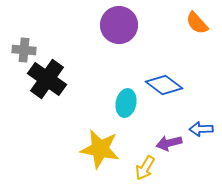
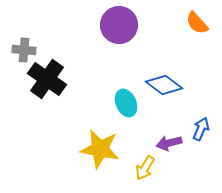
cyan ellipse: rotated 36 degrees counterclockwise
blue arrow: rotated 115 degrees clockwise
